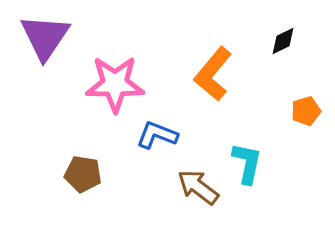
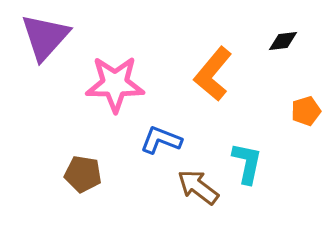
purple triangle: rotated 8 degrees clockwise
black diamond: rotated 20 degrees clockwise
blue L-shape: moved 4 px right, 5 px down
